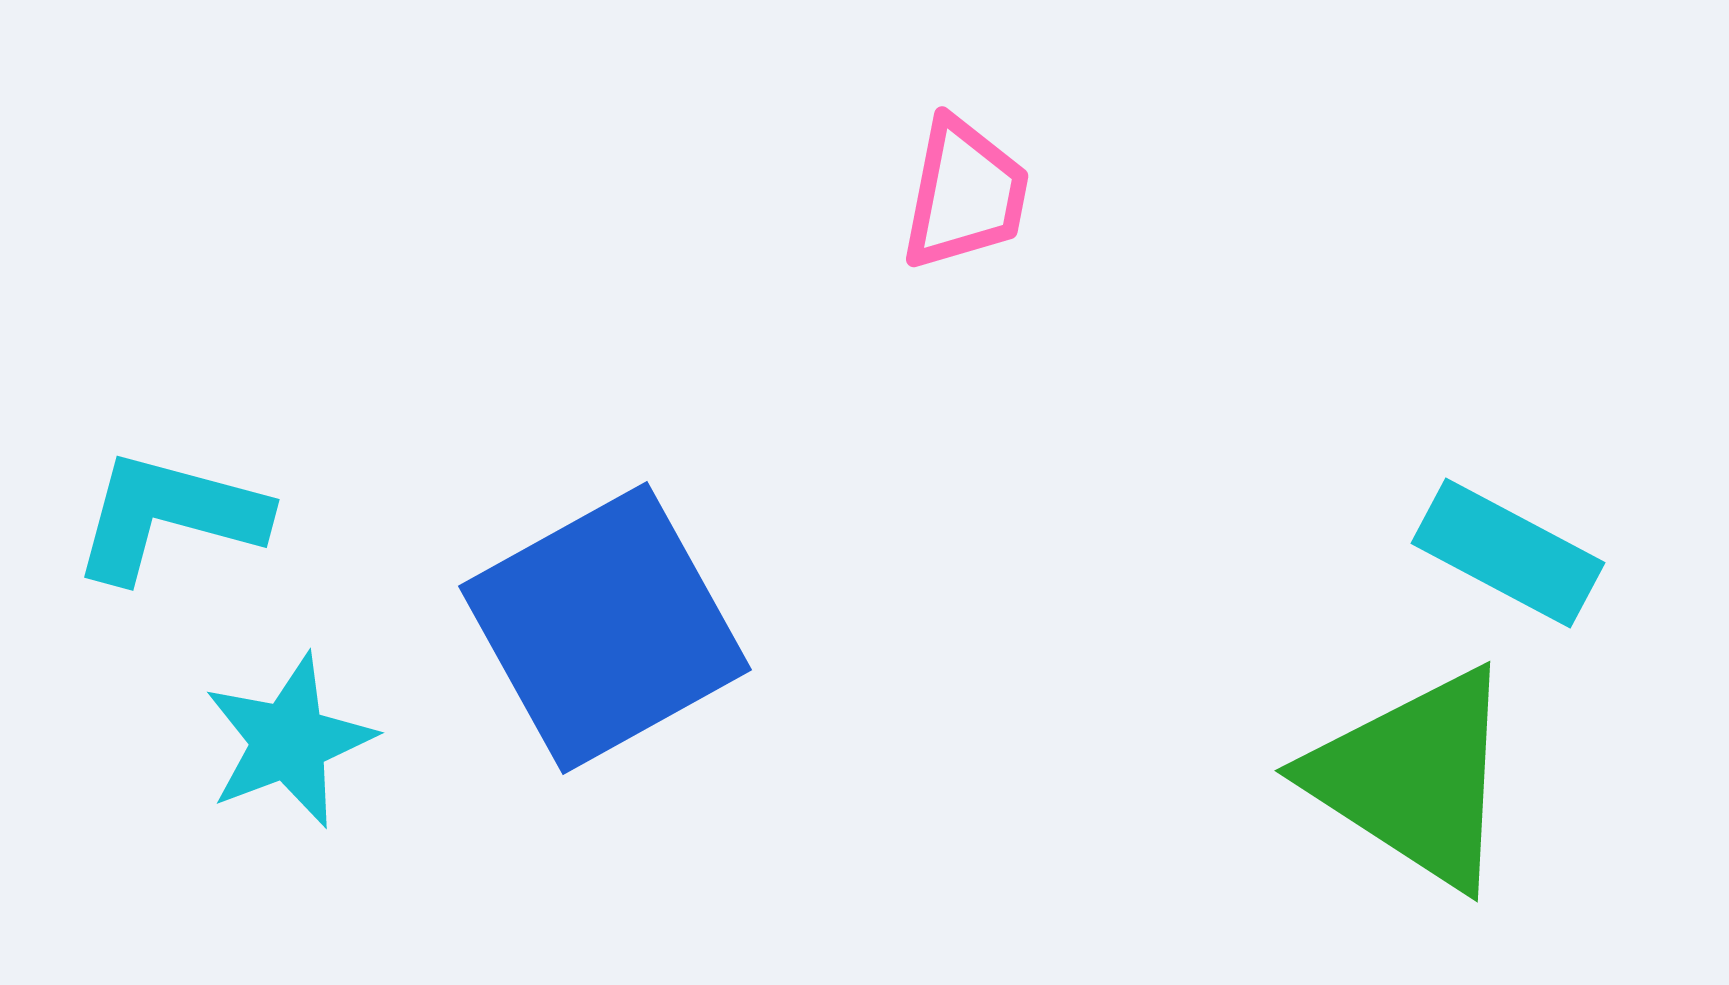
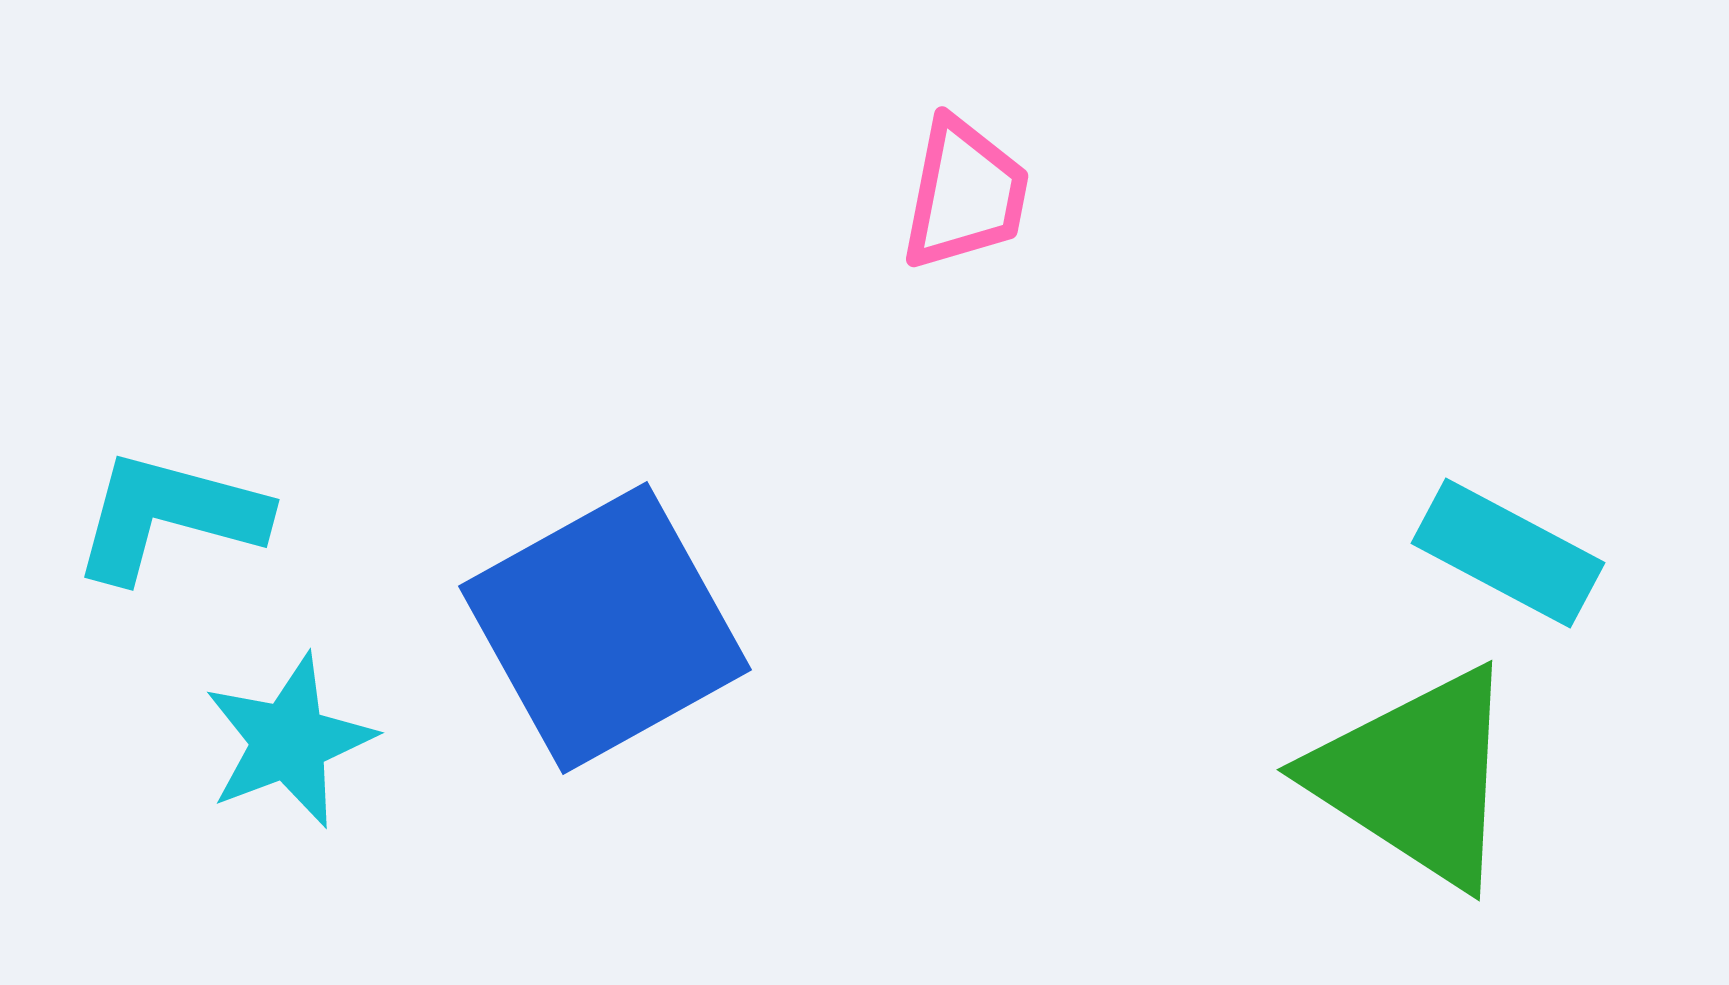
green triangle: moved 2 px right, 1 px up
